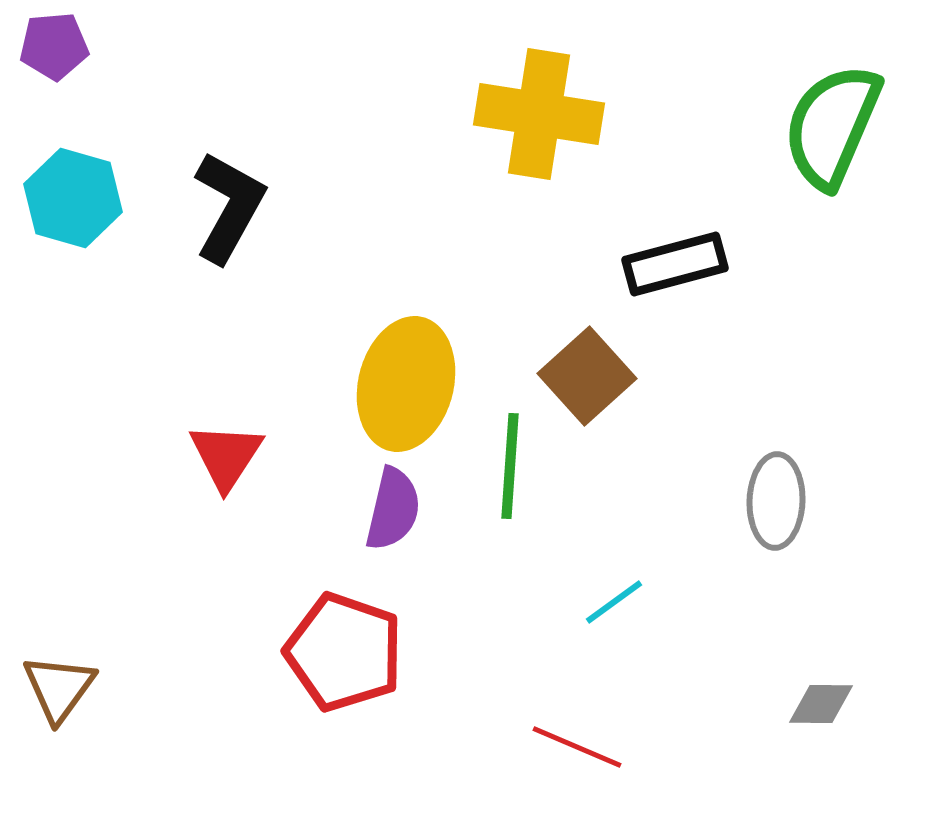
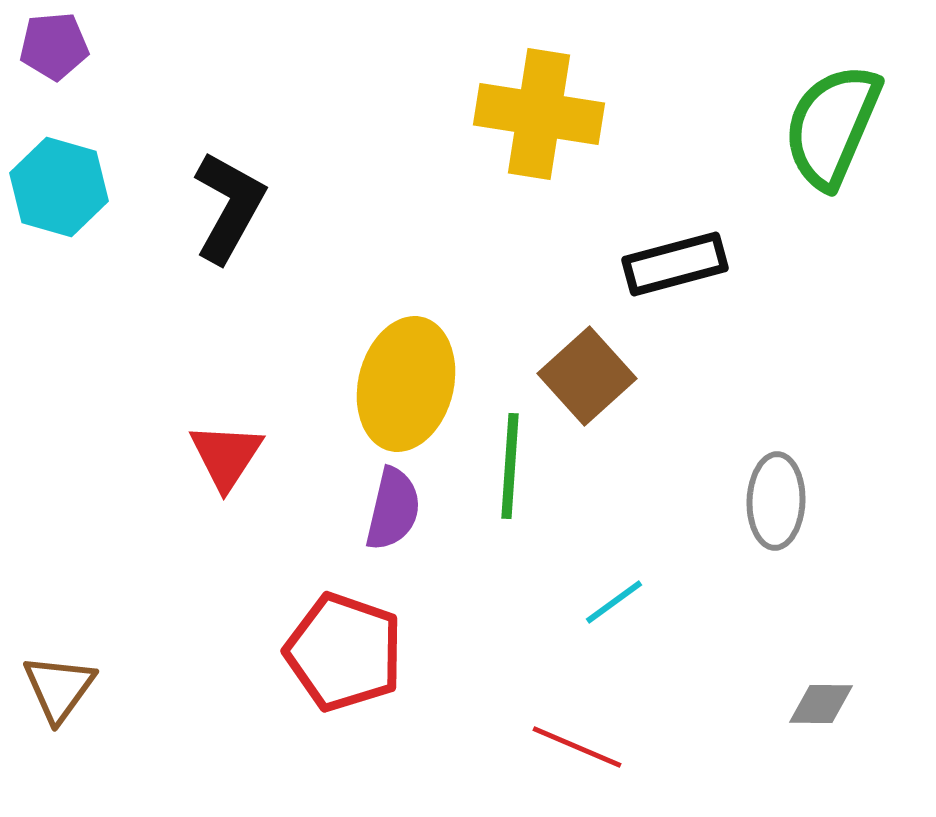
cyan hexagon: moved 14 px left, 11 px up
